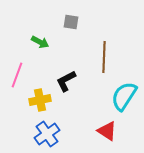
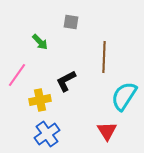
green arrow: rotated 18 degrees clockwise
pink line: rotated 15 degrees clockwise
red triangle: rotated 25 degrees clockwise
